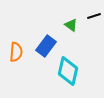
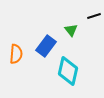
green triangle: moved 5 px down; rotated 16 degrees clockwise
orange semicircle: moved 2 px down
